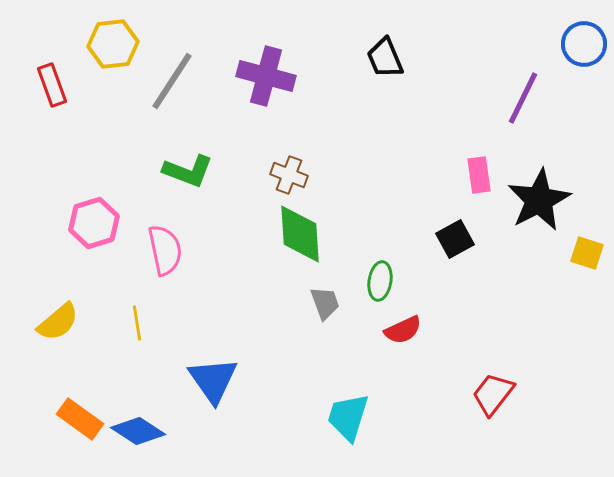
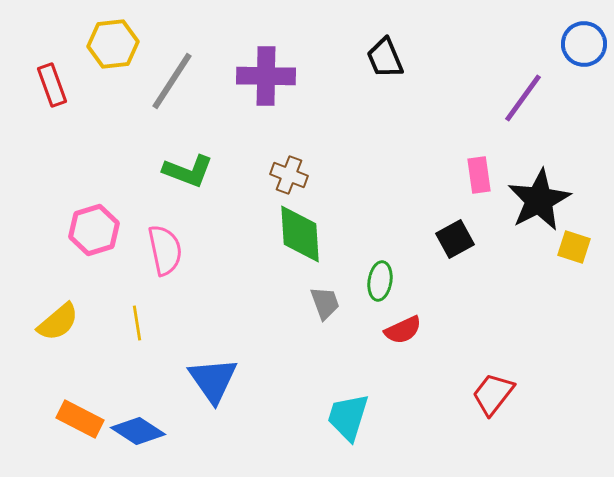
purple cross: rotated 14 degrees counterclockwise
purple line: rotated 10 degrees clockwise
pink hexagon: moved 7 px down
yellow square: moved 13 px left, 6 px up
orange rectangle: rotated 9 degrees counterclockwise
